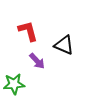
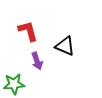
black triangle: moved 1 px right, 1 px down
purple arrow: rotated 24 degrees clockwise
